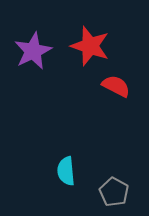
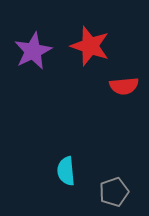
red semicircle: moved 8 px right; rotated 148 degrees clockwise
gray pentagon: rotated 24 degrees clockwise
